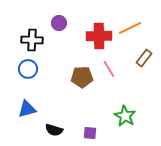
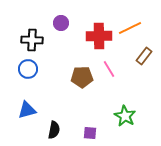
purple circle: moved 2 px right
brown rectangle: moved 2 px up
blue triangle: moved 1 px down
black semicircle: rotated 96 degrees counterclockwise
